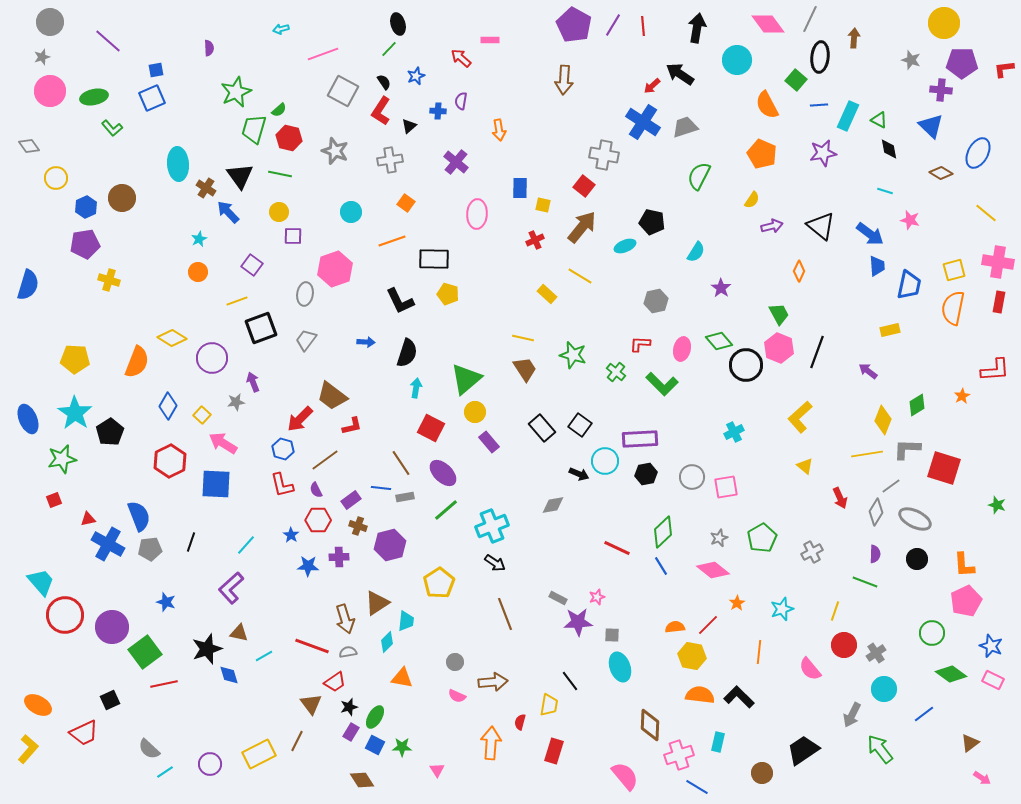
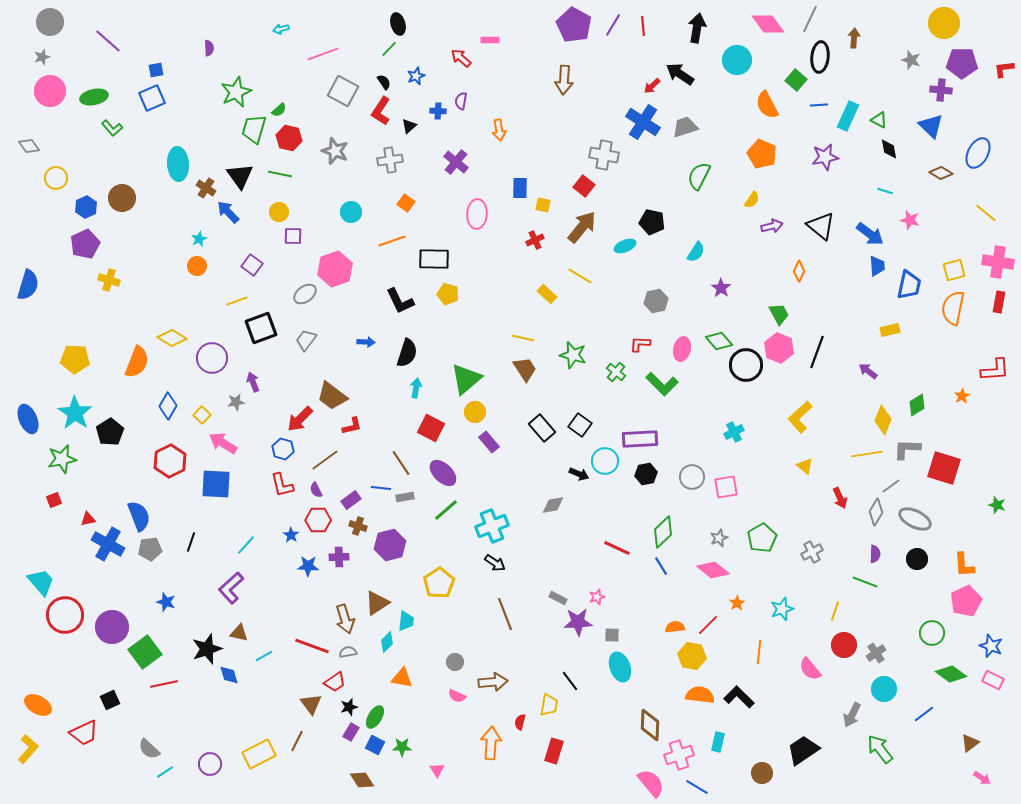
purple star at (823, 153): moved 2 px right, 4 px down
purple pentagon at (85, 244): rotated 16 degrees counterclockwise
orange circle at (198, 272): moved 1 px left, 6 px up
gray ellipse at (305, 294): rotated 45 degrees clockwise
pink semicircle at (625, 776): moved 26 px right, 7 px down
